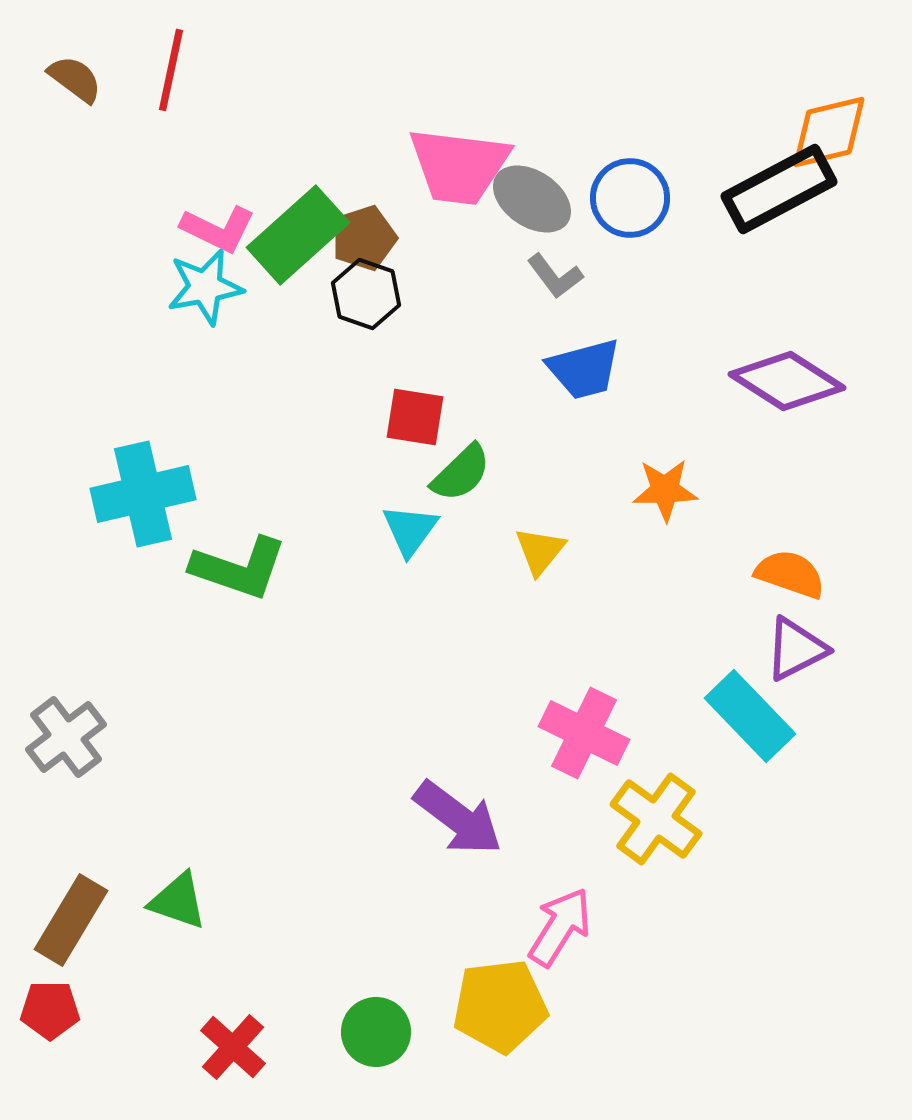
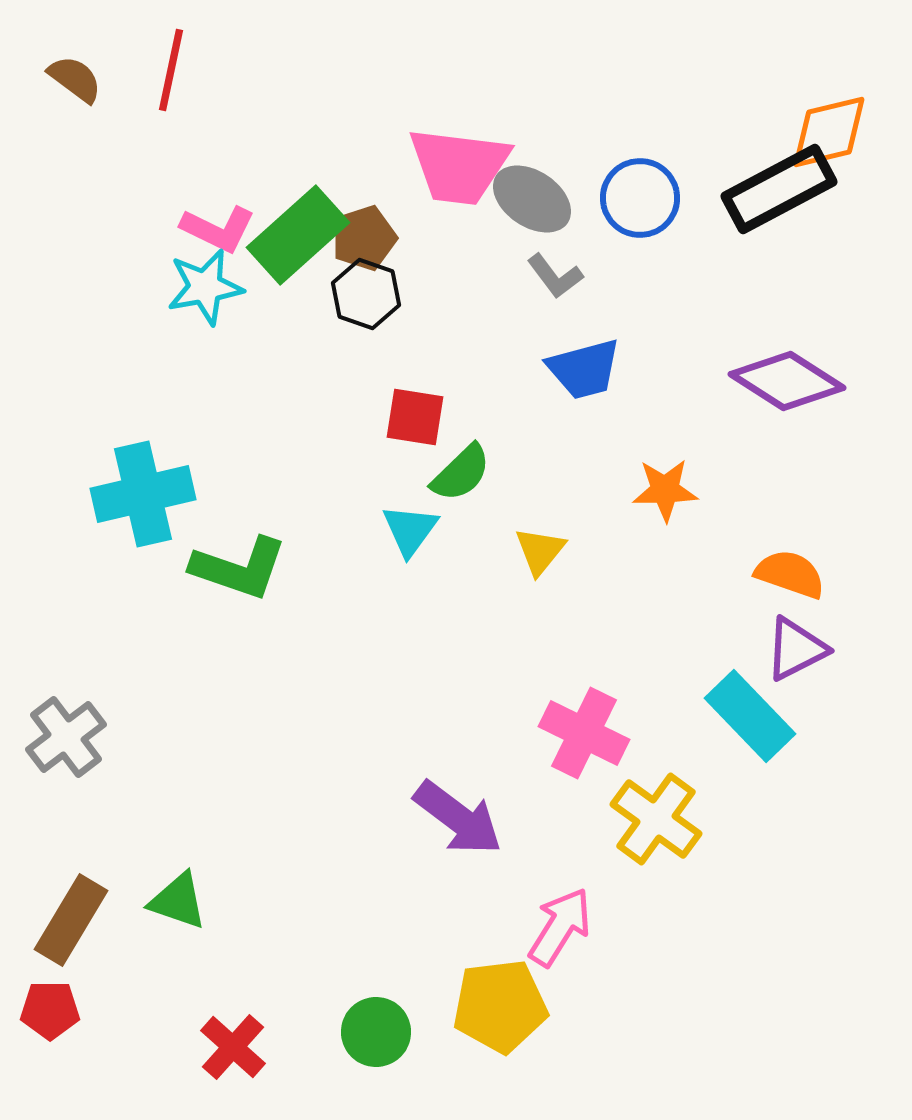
blue circle: moved 10 px right
